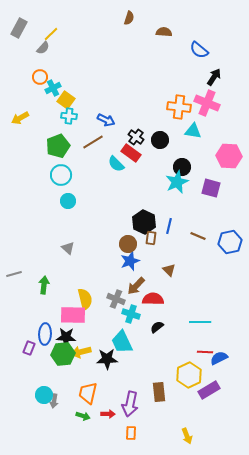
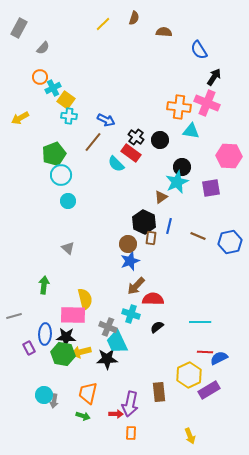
brown semicircle at (129, 18): moved 5 px right
yellow line at (51, 34): moved 52 px right, 10 px up
blue semicircle at (199, 50): rotated 18 degrees clockwise
cyan triangle at (193, 131): moved 2 px left
brown line at (93, 142): rotated 20 degrees counterclockwise
green pentagon at (58, 146): moved 4 px left, 8 px down
purple square at (211, 188): rotated 24 degrees counterclockwise
brown triangle at (169, 270): moved 8 px left, 73 px up; rotated 40 degrees clockwise
gray line at (14, 274): moved 42 px down
gray cross at (116, 299): moved 8 px left, 28 px down
cyan trapezoid at (122, 342): moved 5 px left
purple rectangle at (29, 348): rotated 48 degrees counterclockwise
green hexagon at (63, 354): rotated 15 degrees clockwise
red arrow at (108, 414): moved 8 px right
yellow arrow at (187, 436): moved 3 px right
